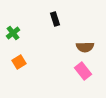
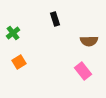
brown semicircle: moved 4 px right, 6 px up
